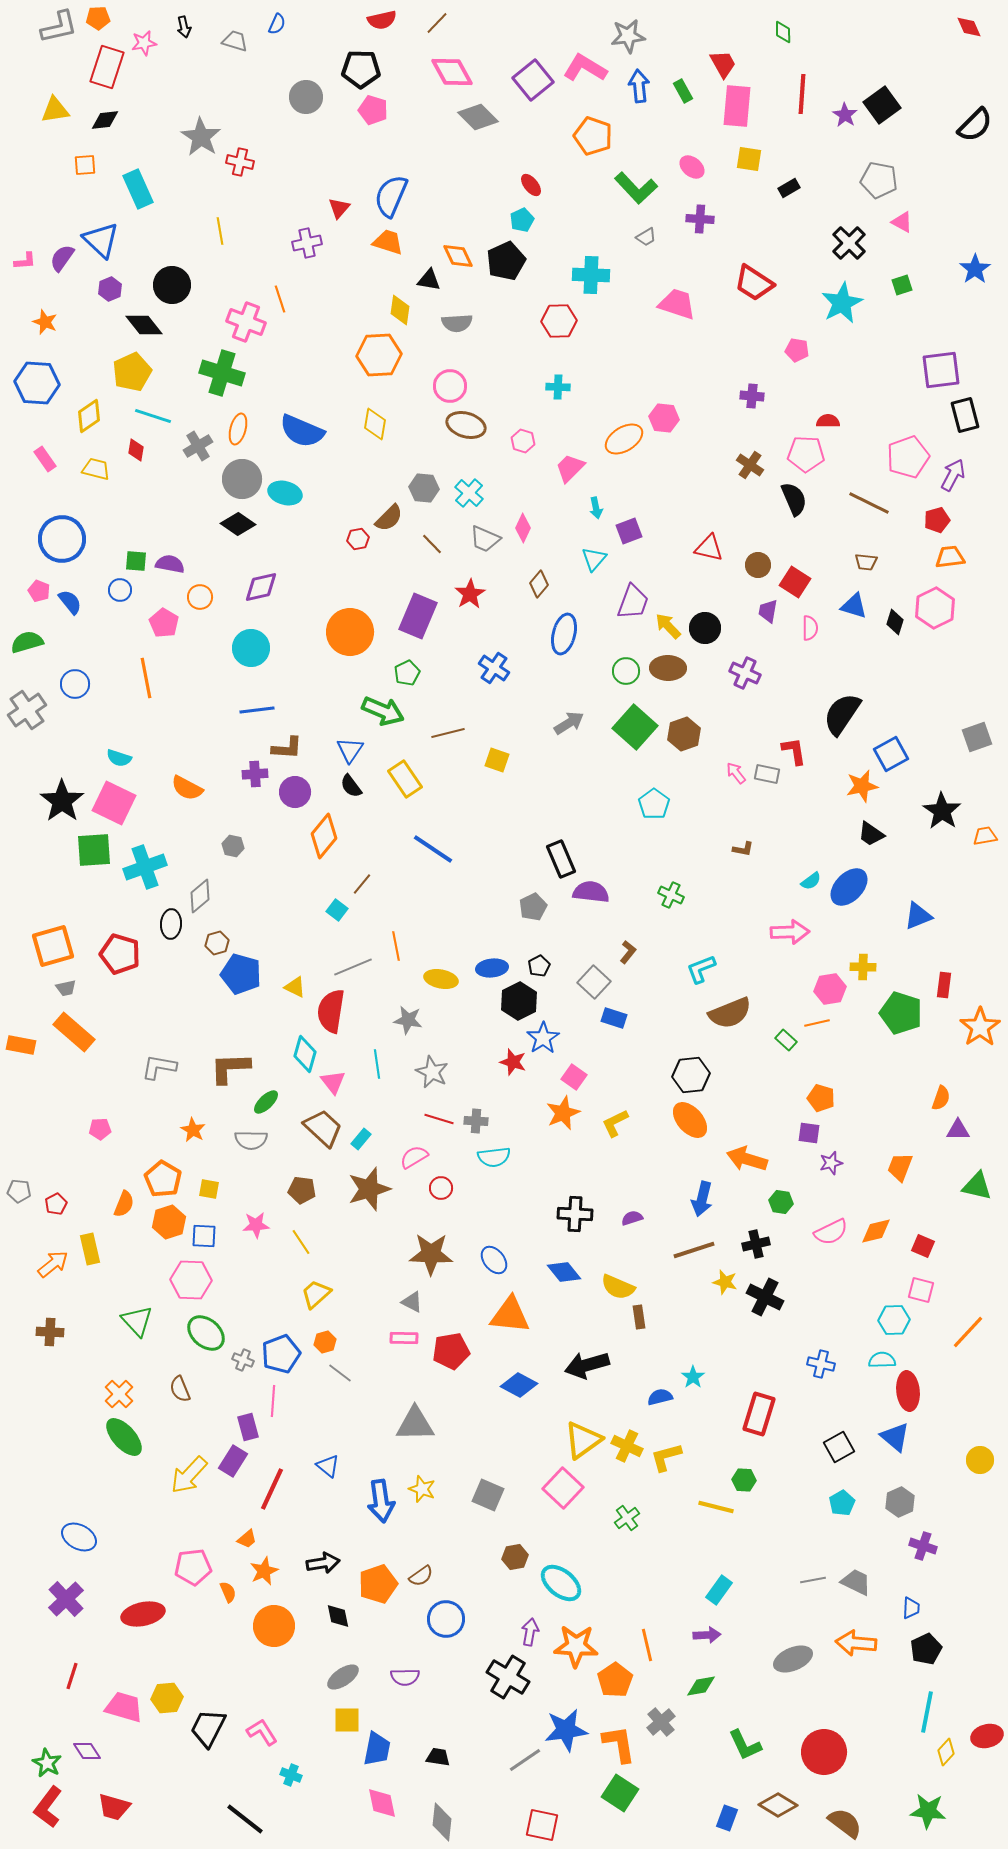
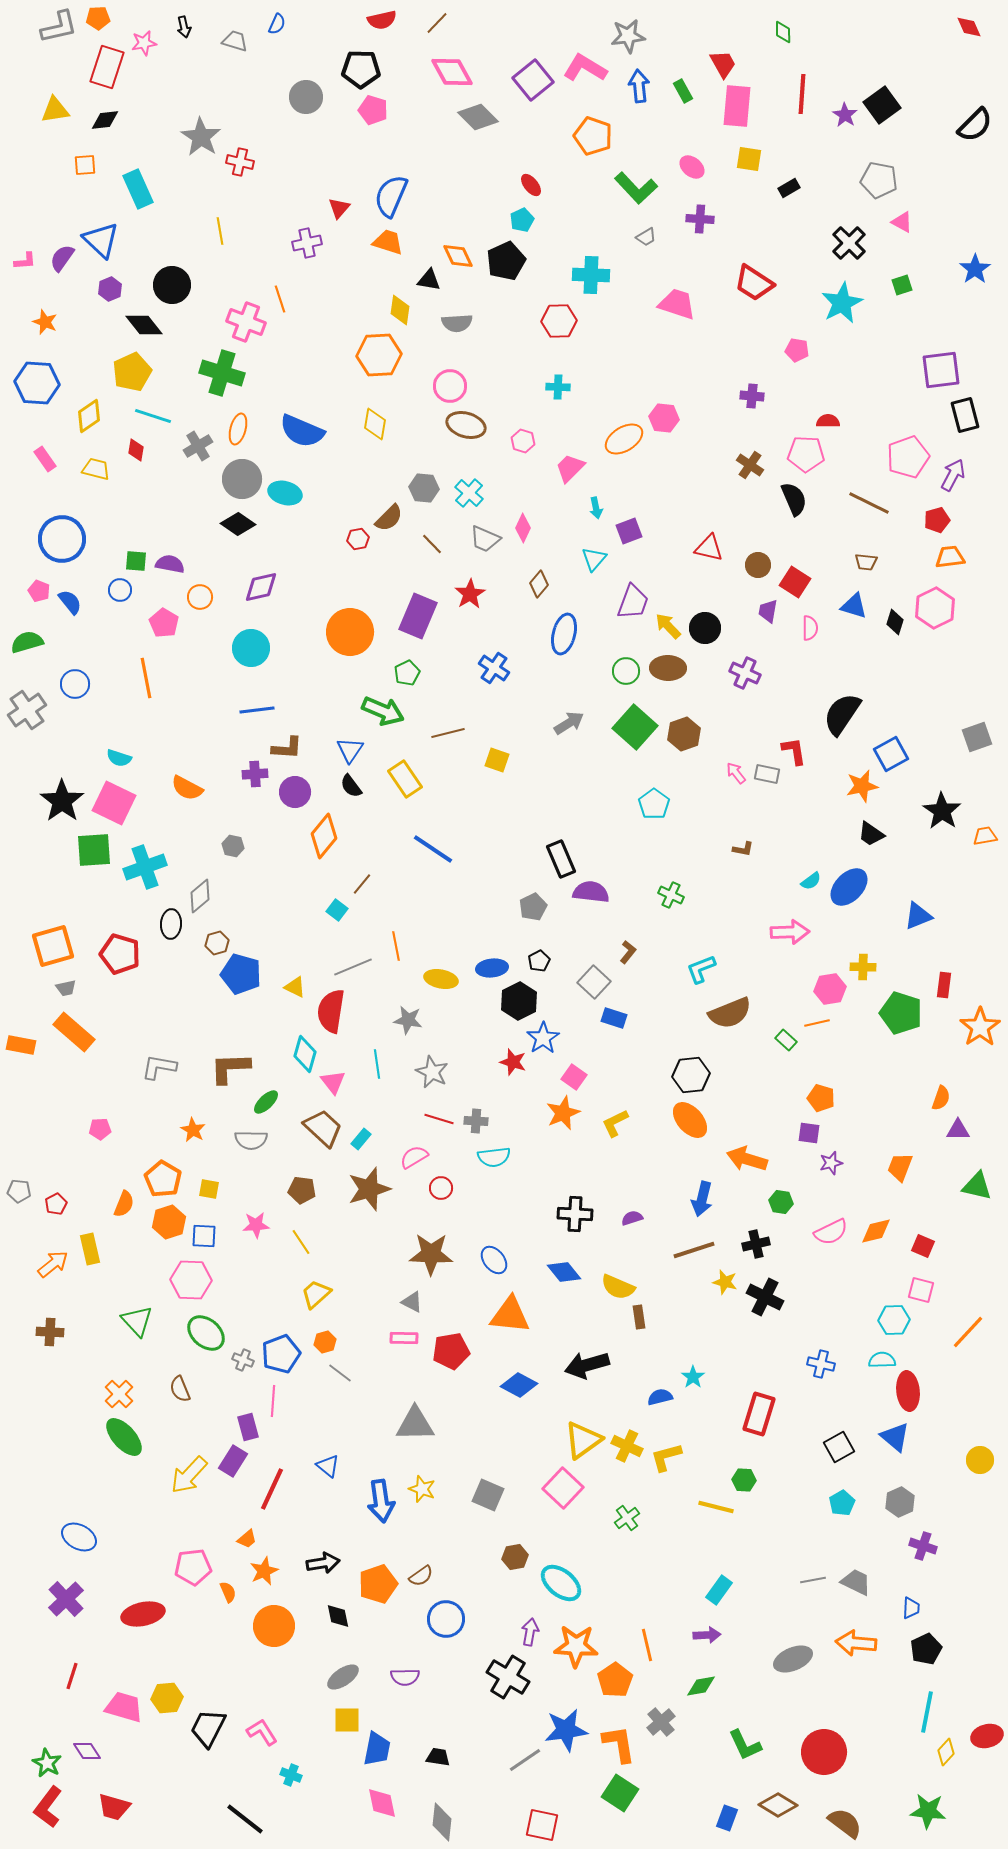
black pentagon at (539, 966): moved 5 px up
